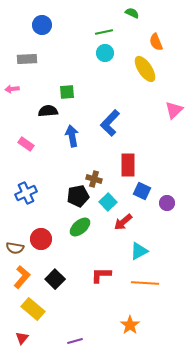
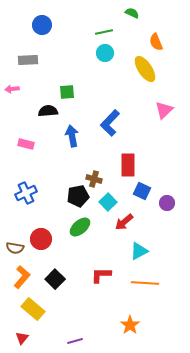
gray rectangle: moved 1 px right, 1 px down
pink triangle: moved 10 px left
pink rectangle: rotated 21 degrees counterclockwise
red arrow: moved 1 px right
